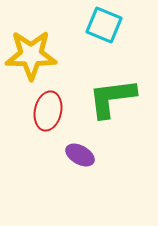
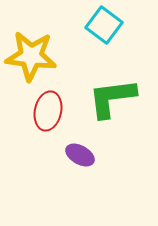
cyan square: rotated 15 degrees clockwise
yellow star: moved 1 px down; rotated 6 degrees clockwise
